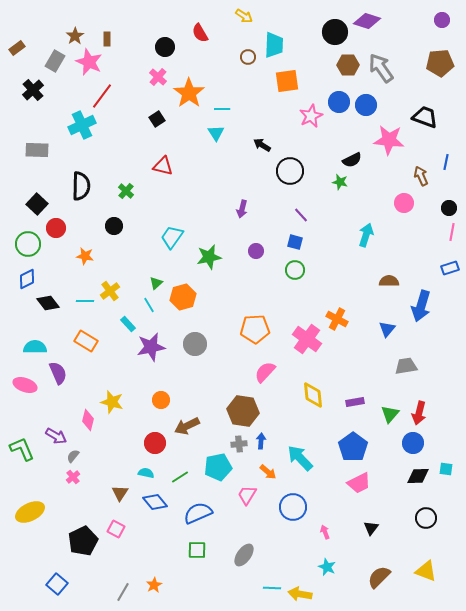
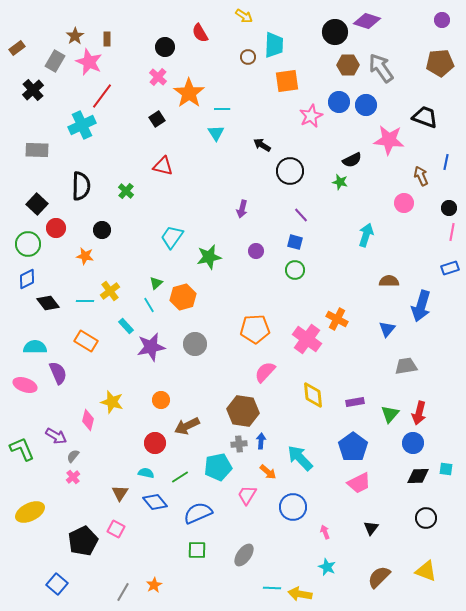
black circle at (114, 226): moved 12 px left, 4 px down
cyan rectangle at (128, 324): moved 2 px left, 2 px down
